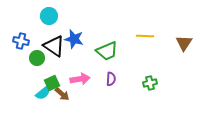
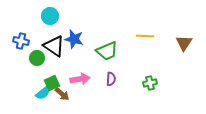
cyan circle: moved 1 px right
